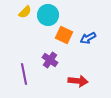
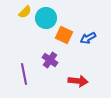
cyan circle: moved 2 px left, 3 px down
